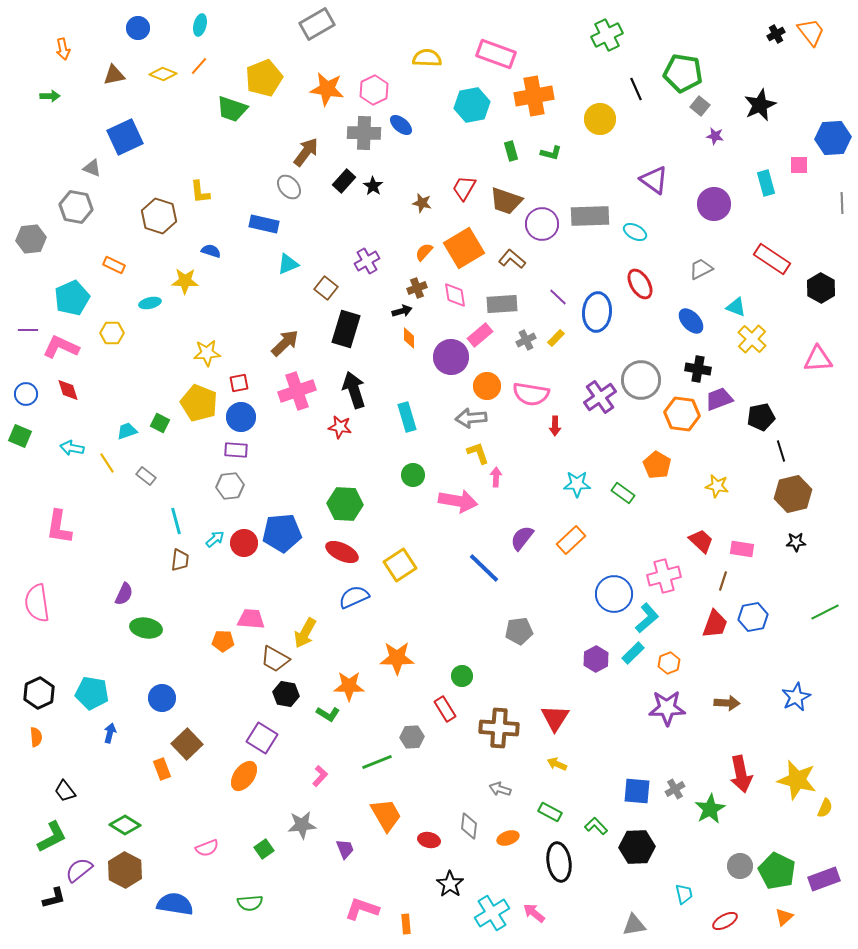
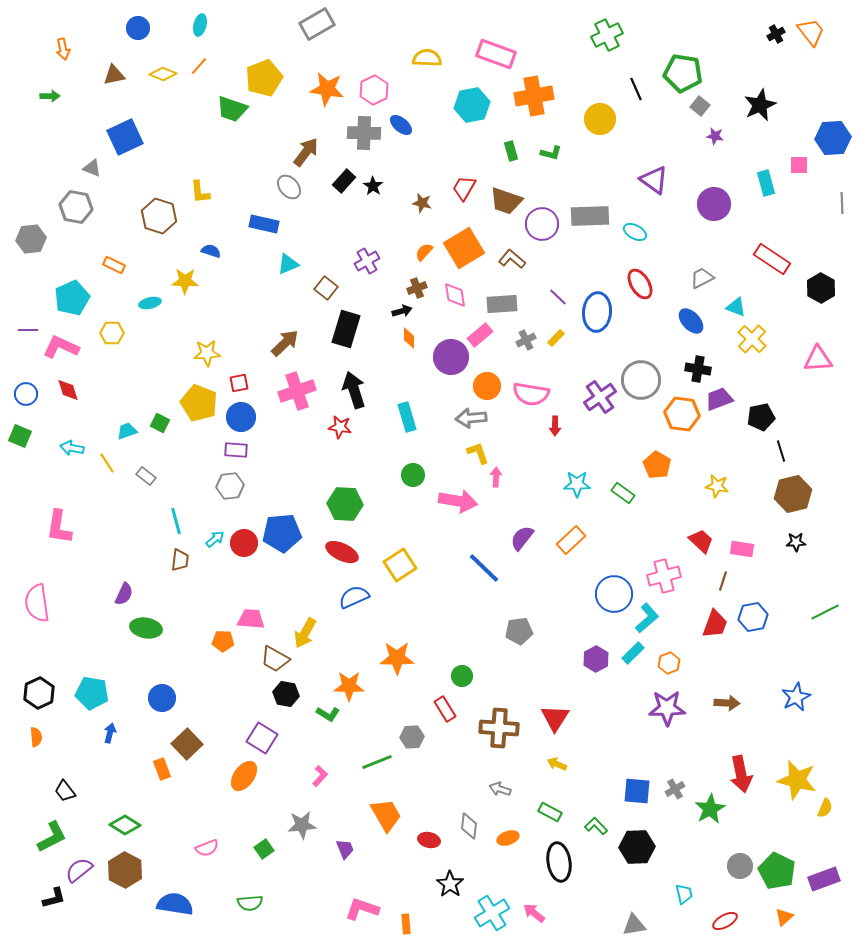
gray trapezoid at (701, 269): moved 1 px right, 9 px down
